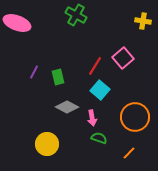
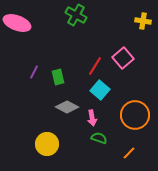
orange circle: moved 2 px up
